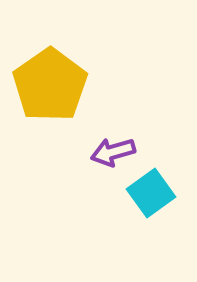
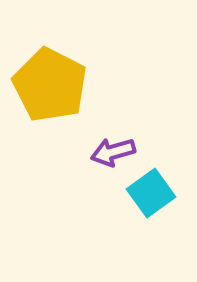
yellow pentagon: rotated 10 degrees counterclockwise
